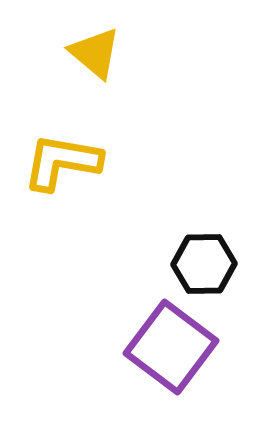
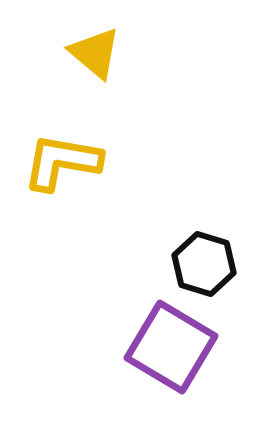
black hexagon: rotated 18 degrees clockwise
purple square: rotated 6 degrees counterclockwise
